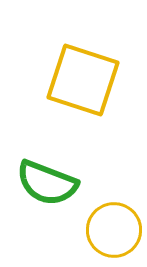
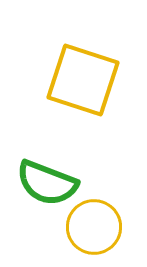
yellow circle: moved 20 px left, 3 px up
